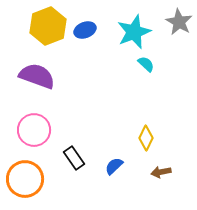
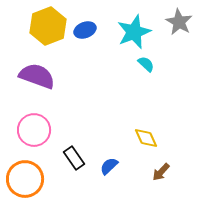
yellow diamond: rotated 50 degrees counterclockwise
blue semicircle: moved 5 px left
brown arrow: rotated 36 degrees counterclockwise
